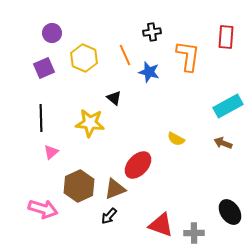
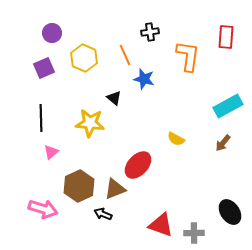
black cross: moved 2 px left
blue star: moved 5 px left, 7 px down
brown arrow: rotated 72 degrees counterclockwise
black arrow: moved 6 px left, 2 px up; rotated 72 degrees clockwise
